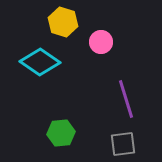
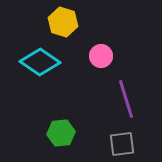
pink circle: moved 14 px down
gray square: moved 1 px left
